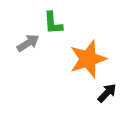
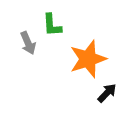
green L-shape: moved 1 px left, 2 px down
gray arrow: rotated 100 degrees clockwise
